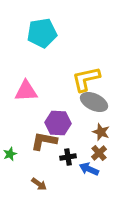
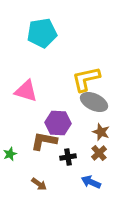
pink triangle: rotated 20 degrees clockwise
blue arrow: moved 2 px right, 13 px down
